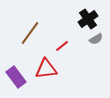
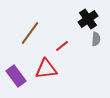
gray semicircle: rotated 56 degrees counterclockwise
purple rectangle: moved 1 px up
